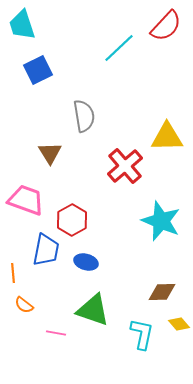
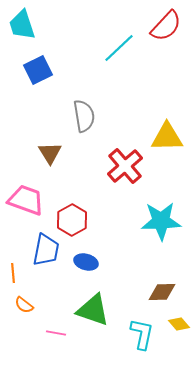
cyan star: rotated 24 degrees counterclockwise
